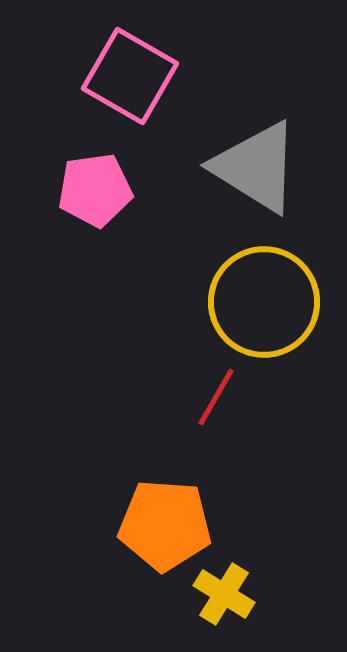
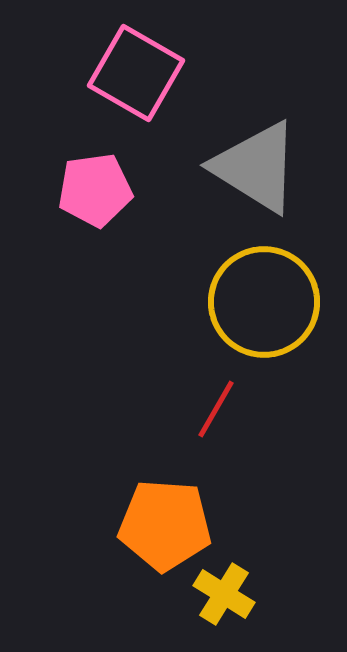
pink square: moved 6 px right, 3 px up
red line: moved 12 px down
